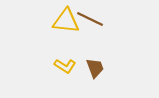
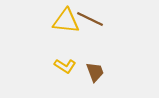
brown trapezoid: moved 4 px down
